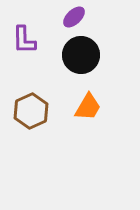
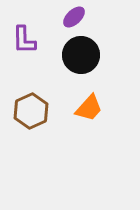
orange trapezoid: moved 1 px right, 1 px down; rotated 12 degrees clockwise
